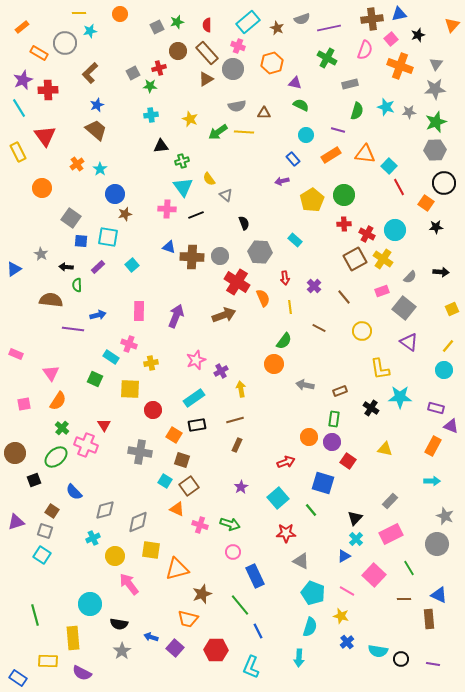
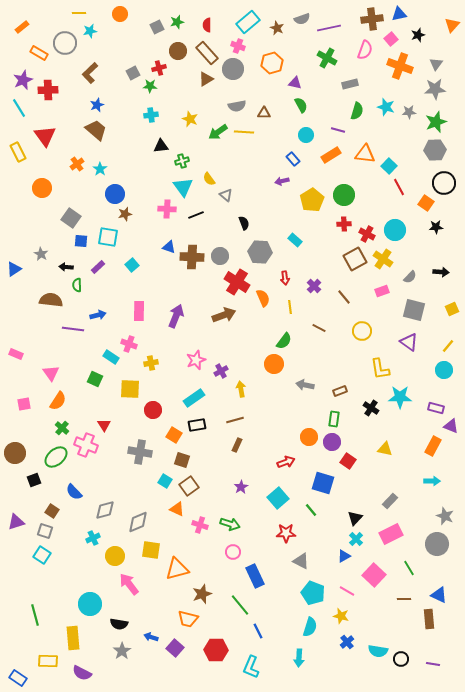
green semicircle at (301, 105): rotated 35 degrees clockwise
gray square at (404, 308): moved 10 px right, 2 px down; rotated 25 degrees counterclockwise
